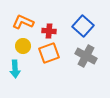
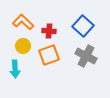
orange L-shape: rotated 20 degrees clockwise
orange square: moved 2 px down
